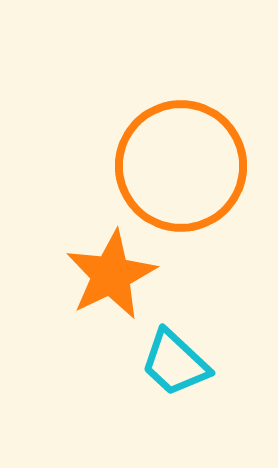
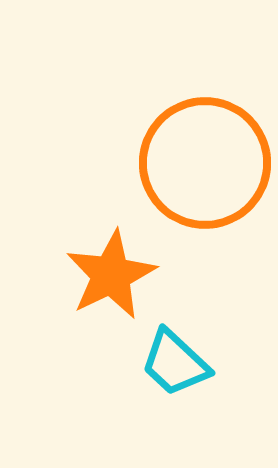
orange circle: moved 24 px right, 3 px up
